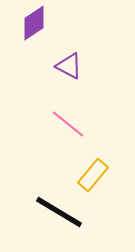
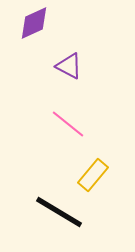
purple diamond: rotated 9 degrees clockwise
